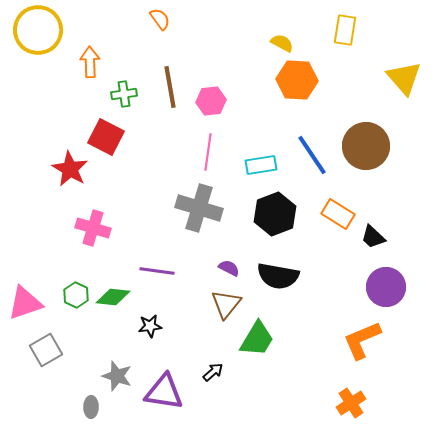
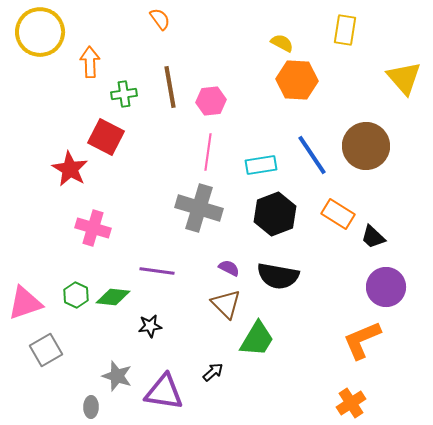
yellow circle: moved 2 px right, 2 px down
brown triangle: rotated 24 degrees counterclockwise
